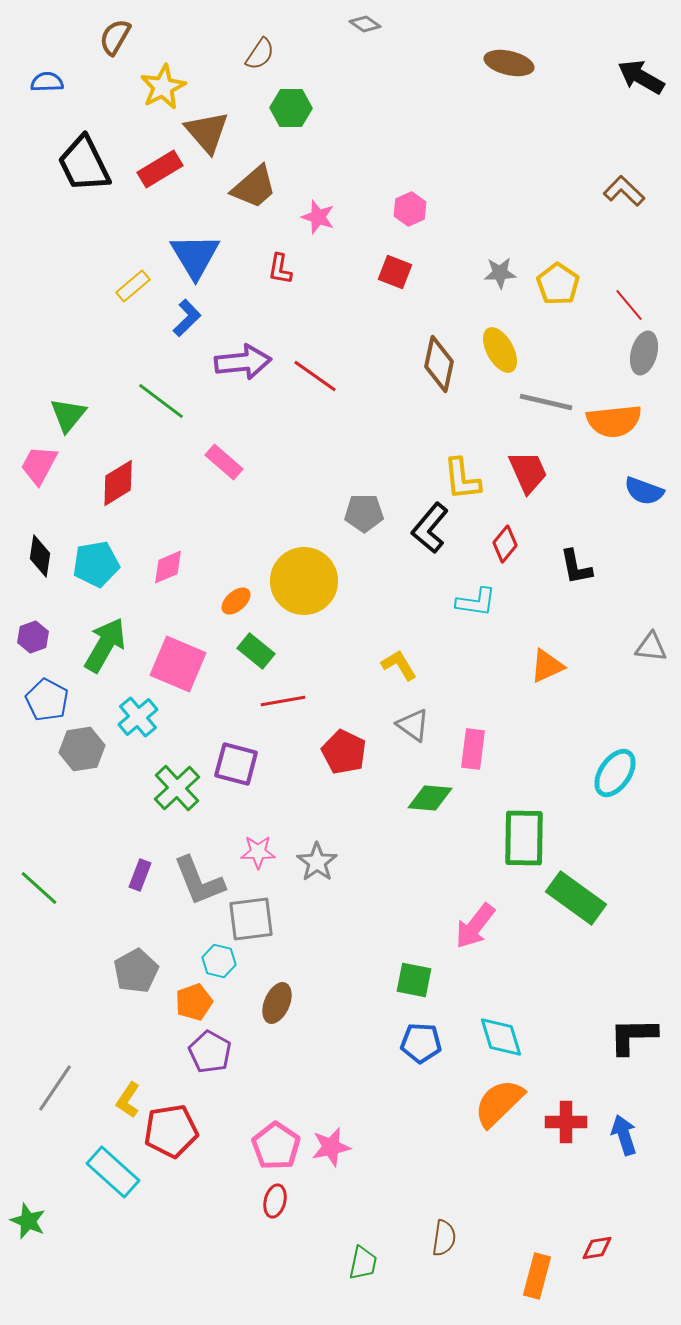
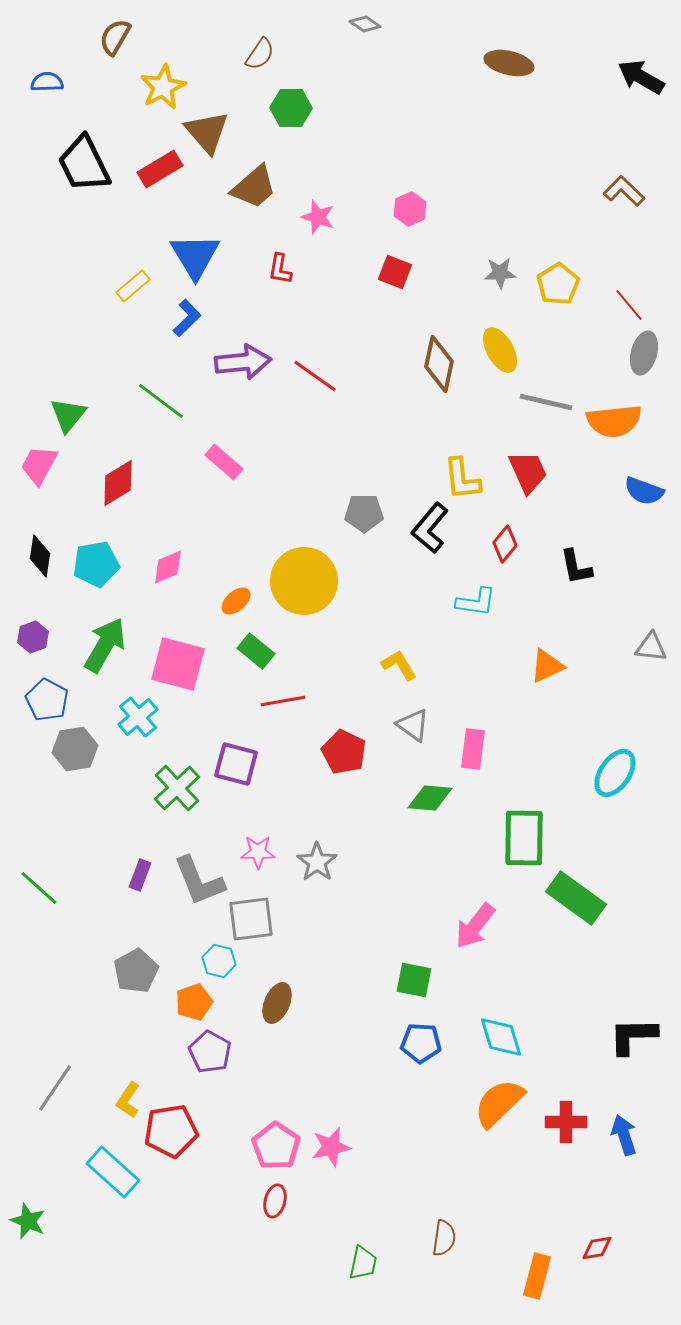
yellow pentagon at (558, 284): rotated 6 degrees clockwise
pink square at (178, 664): rotated 8 degrees counterclockwise
gray hexagon at (82, 749): moved 7 px left
